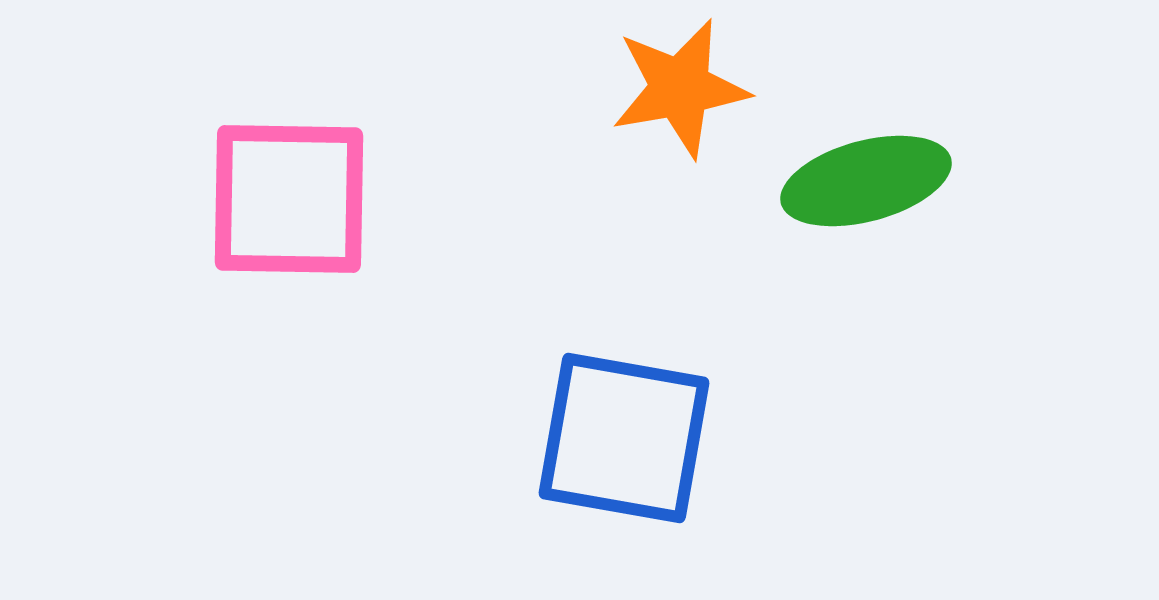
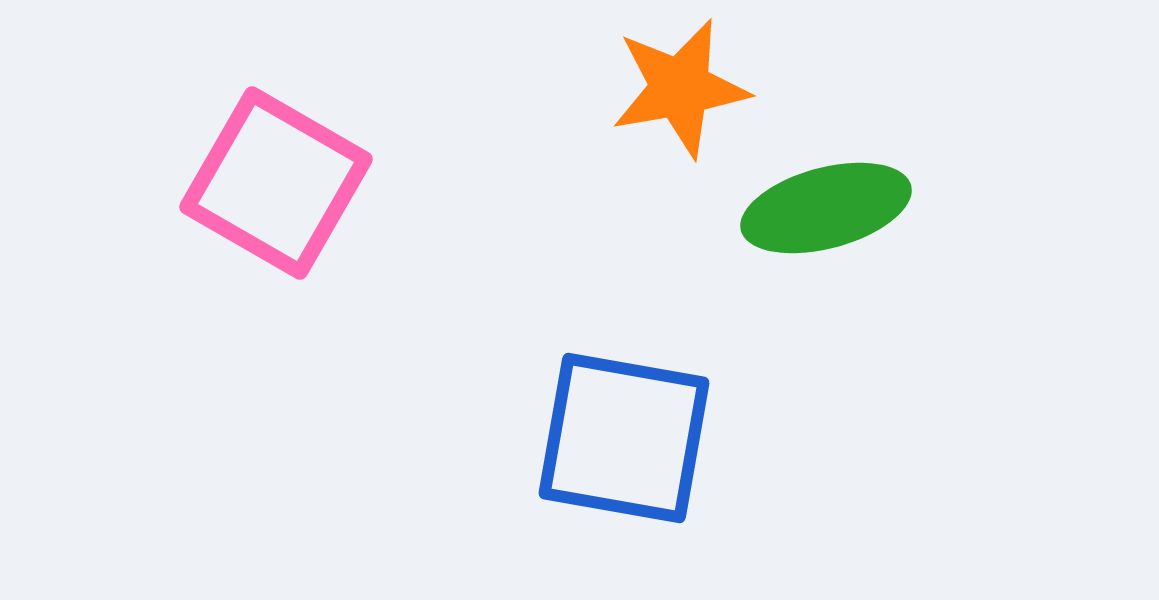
green ellipse: moved 40 px left, 27 px down
pink square: moved 13 px left, 16 px up; rotated 29 degrees clockwise
